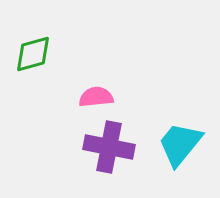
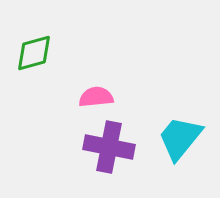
green diamond: moved 1 px right, 1 px up
cyan trapezoid: moved 6 px up
